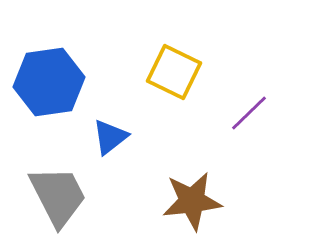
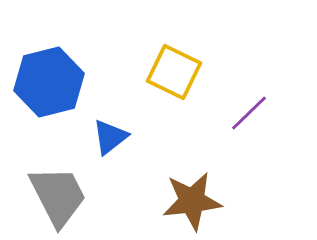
blue hexagon: rotated 6 degrees counterclockwise
